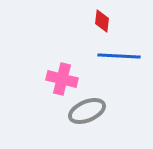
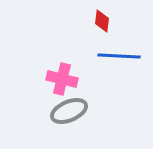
gray ellipse: moved 18 px left
